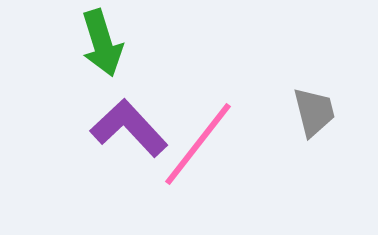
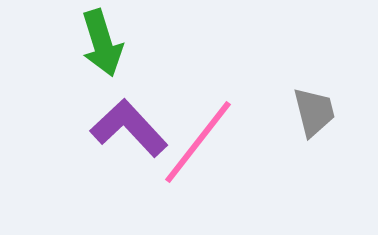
pink line: moved 2 px up
